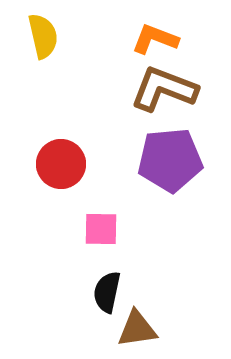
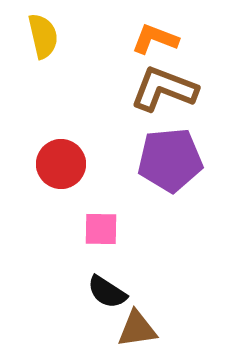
black semicircle: rotated 69 degrees counterclockwise
